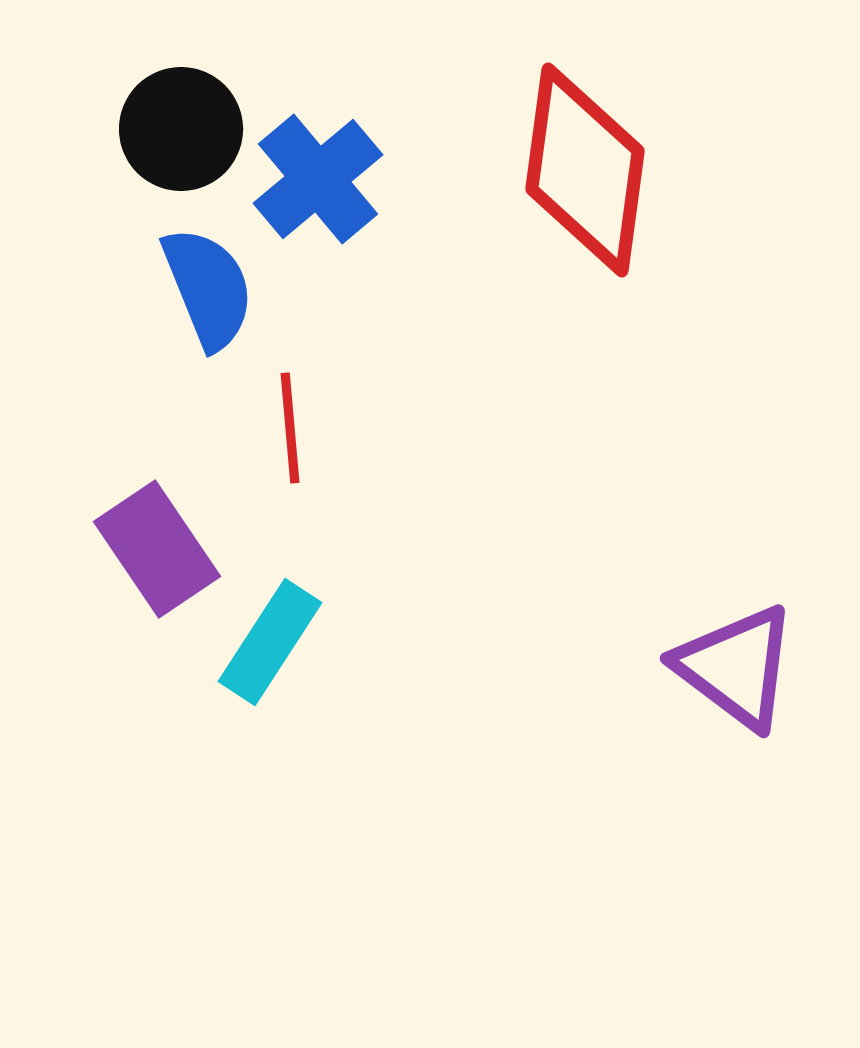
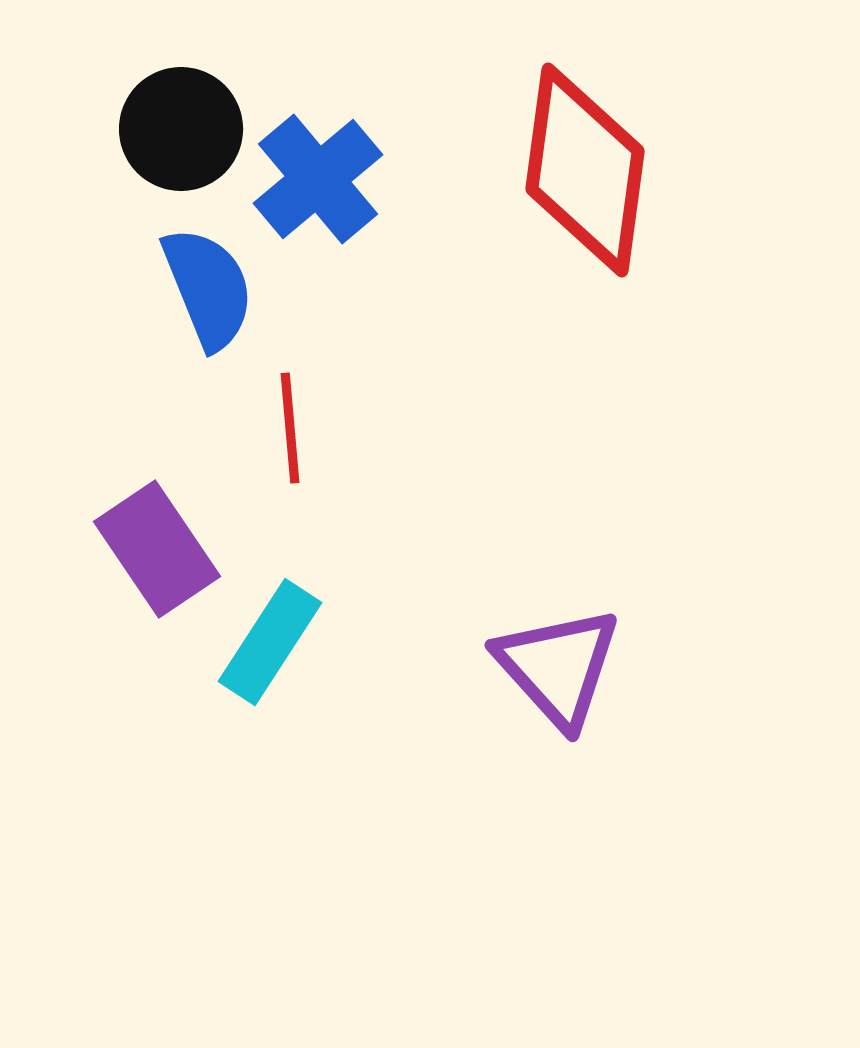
purple triangle: moved 178 px left; rotated 11 degrees clockwise
